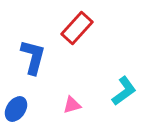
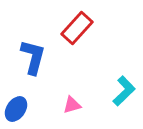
cyan L-shape: rotated 8 degrees counterclockwise
